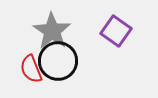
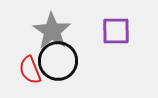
purple square: rotated 36 degrees counterclockwise
red semicircle: moved 1 px left, 1 px down
